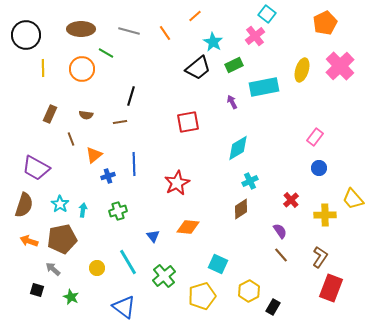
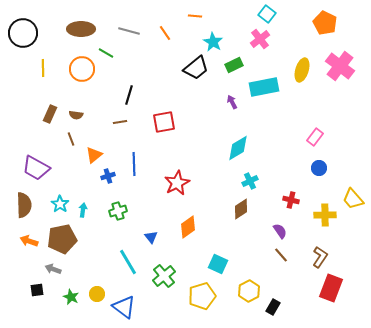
orange line at (195, 16): rotated 48 degrees clockwise
orange pentagon at (325, 23): rotated 20 degrees counterclockwise
black circle at (26, 35): moved 3 px left, 2 px up
pink cross at (255, 36): moved 5 px right, 3 px down
pink cross at (340, 66): rotated 8 degrees counterclockwise
black trapezoid at (198, 68): moved 2 px left
black line at (131, 96): moved 2 px left, 1 px up
brown semicircle at (86, 115): moved 10 px left
red square at (188, 122): moved 24 px left
red cross at (291, 200): rotated 35 degrees counterclockwise
brown semicircle at (24, 205): rotated 20 degrees counterclockwise
orange diamond at (188, 227): rotated 40 degrees counterclockwise
blue triangle at (153, 236): moved 2 px left, 1 px down
yellow circle at (97, 268): moved 26 px down
gray arrow at (53, 269): rotated 21 degrees counterclockwise
black square at (37, 290): rotated 24 degrees counterclockwise
